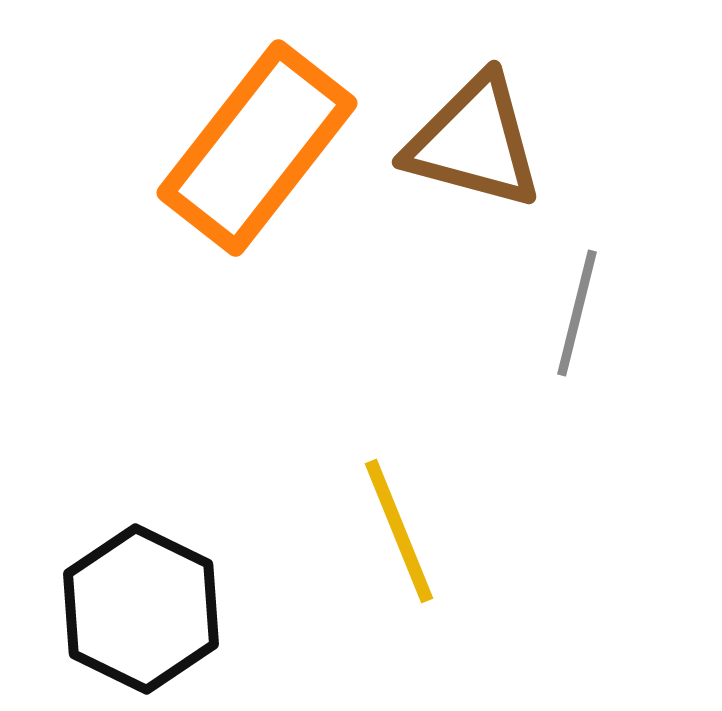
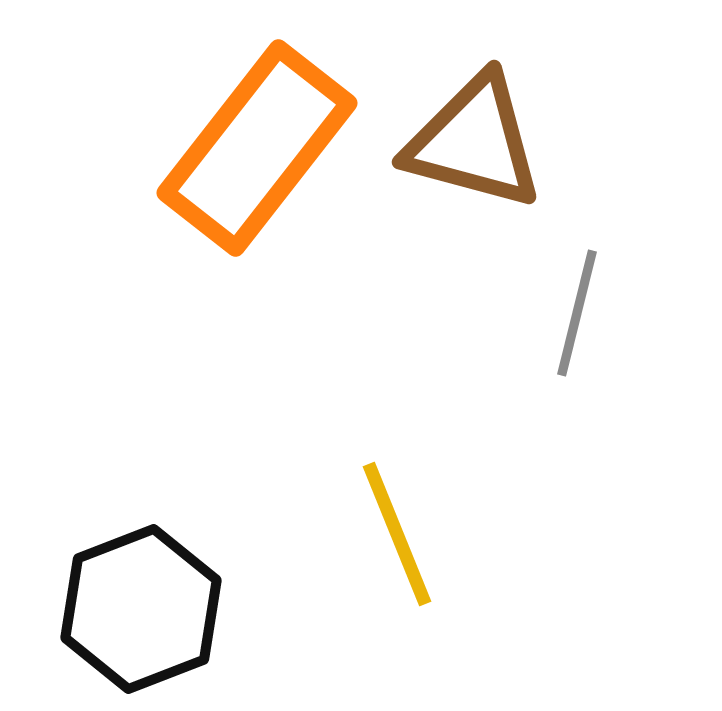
yellow line: moved 2 px left, 3 px down
black hexagon: rotated 13 degrees clockwise
